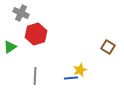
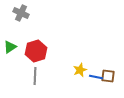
red hexagon: moved 17 px down
brown square: moved 29 px down; rotated 24 degrees counterclockwise
blue line: moved 25 px right, 1 px up; rotated 16 degrees clockwise
